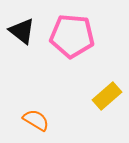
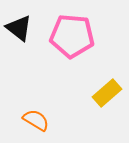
black triangle: moved 3 px left, 3 px up
yellow rectangle: moved 3 px up
